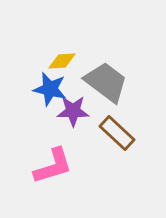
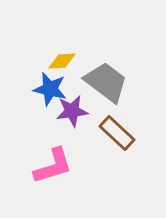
purple star: moved 1 px left; rotated 8 degrees counterclockwise
